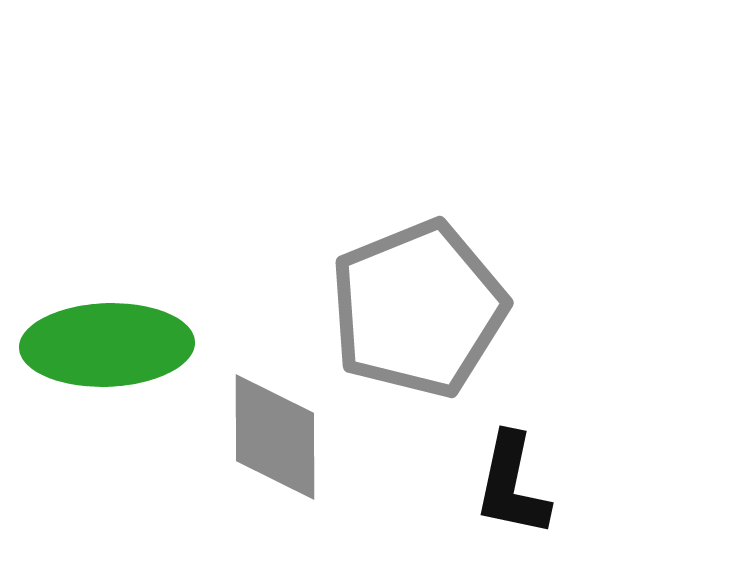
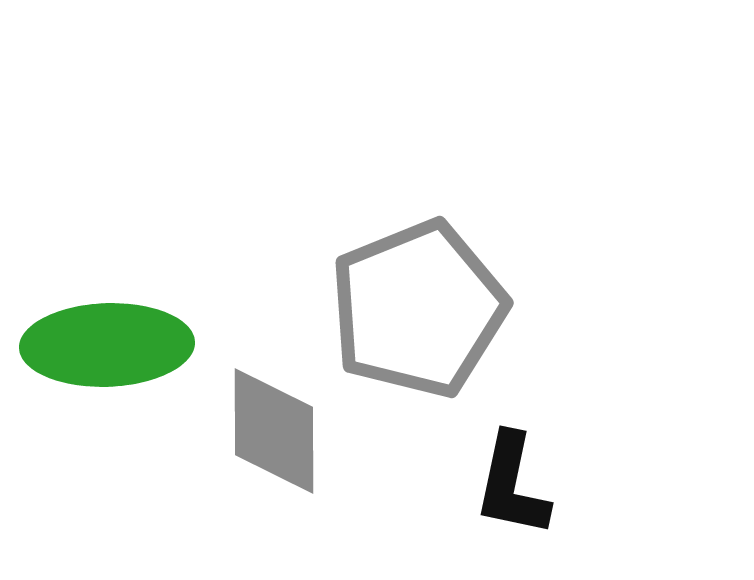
gray diamond: moved 1 px left, 6 px up
